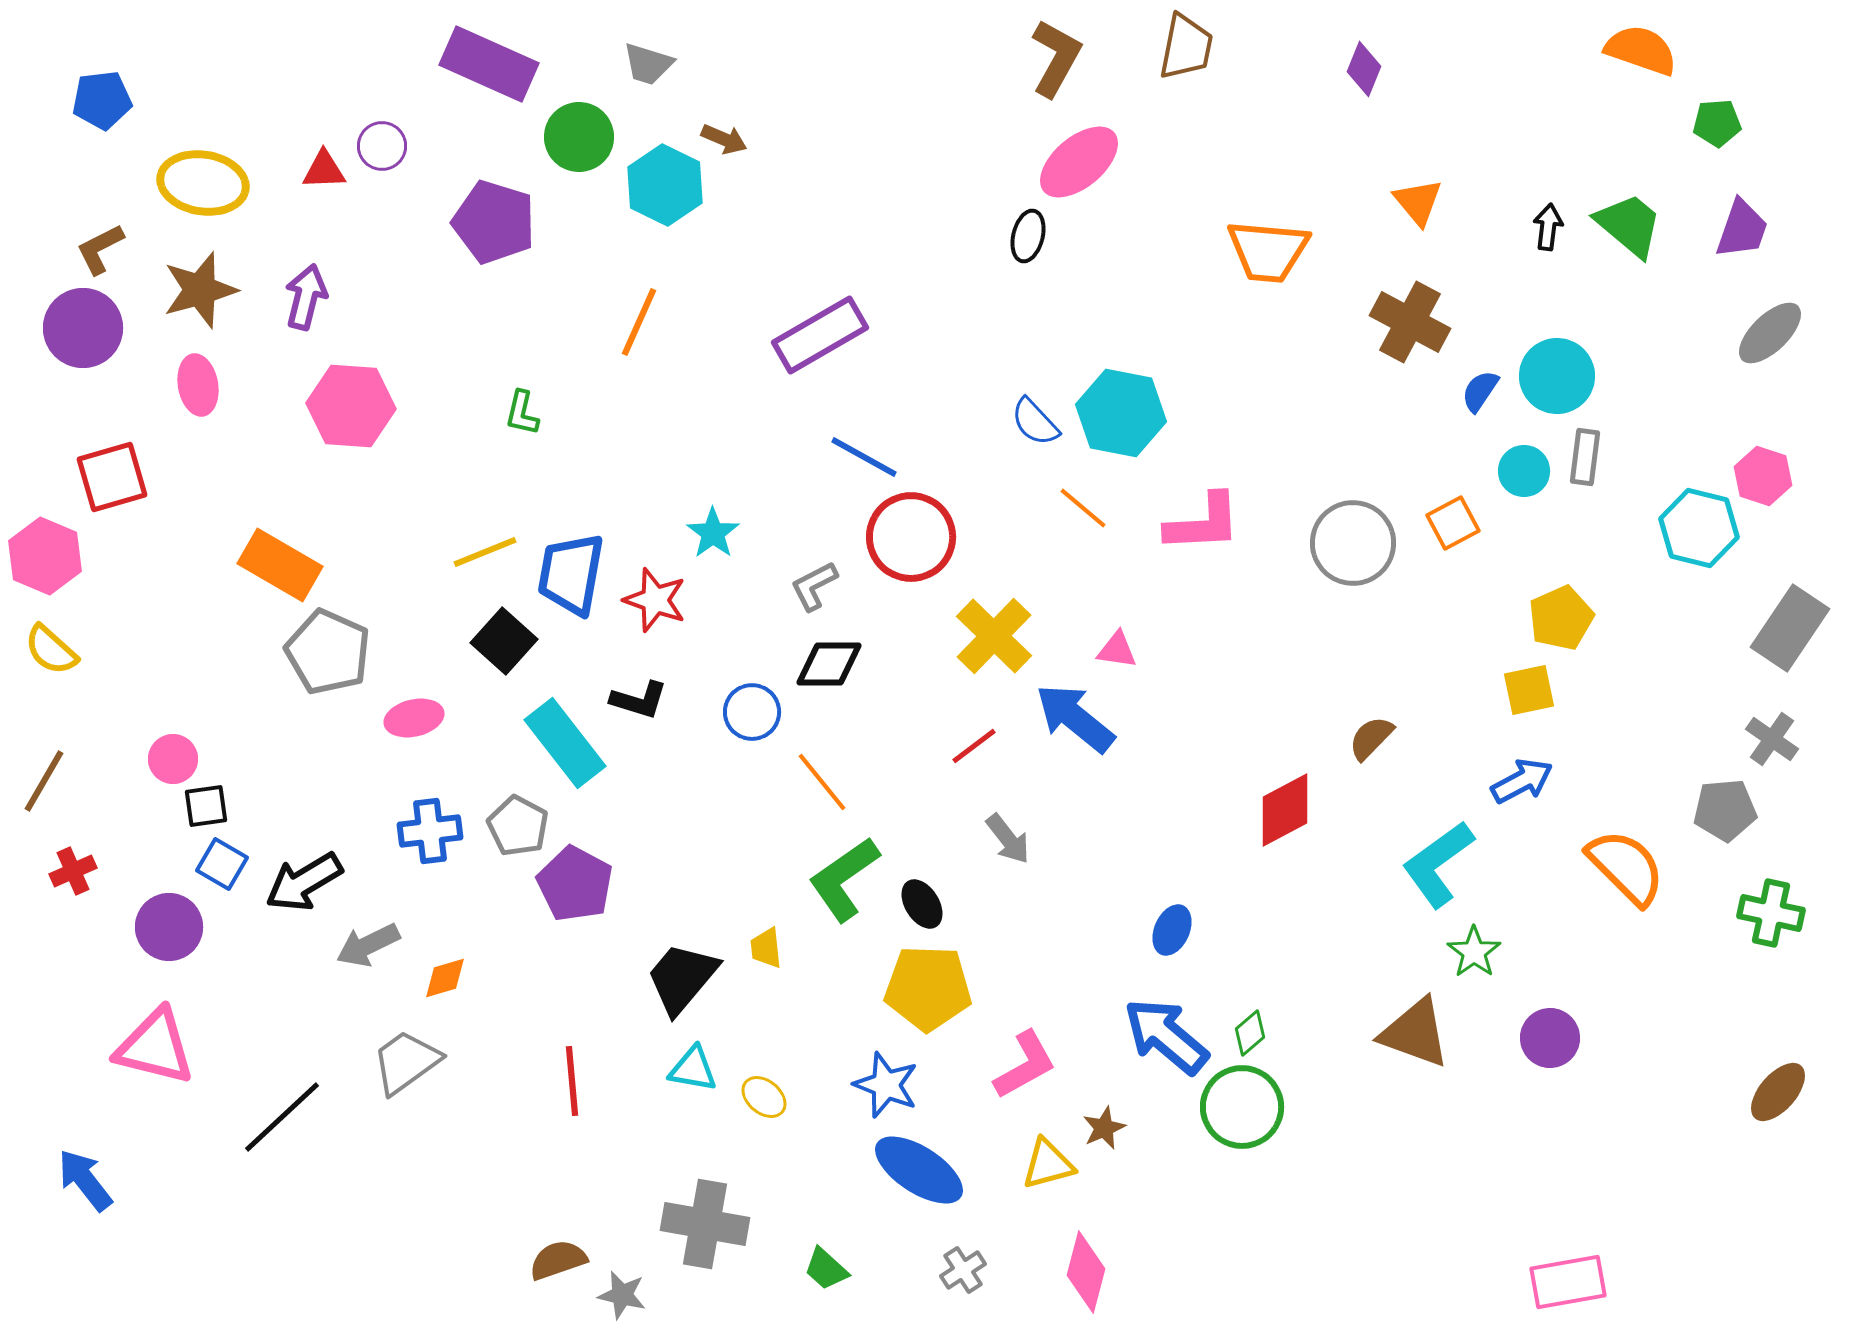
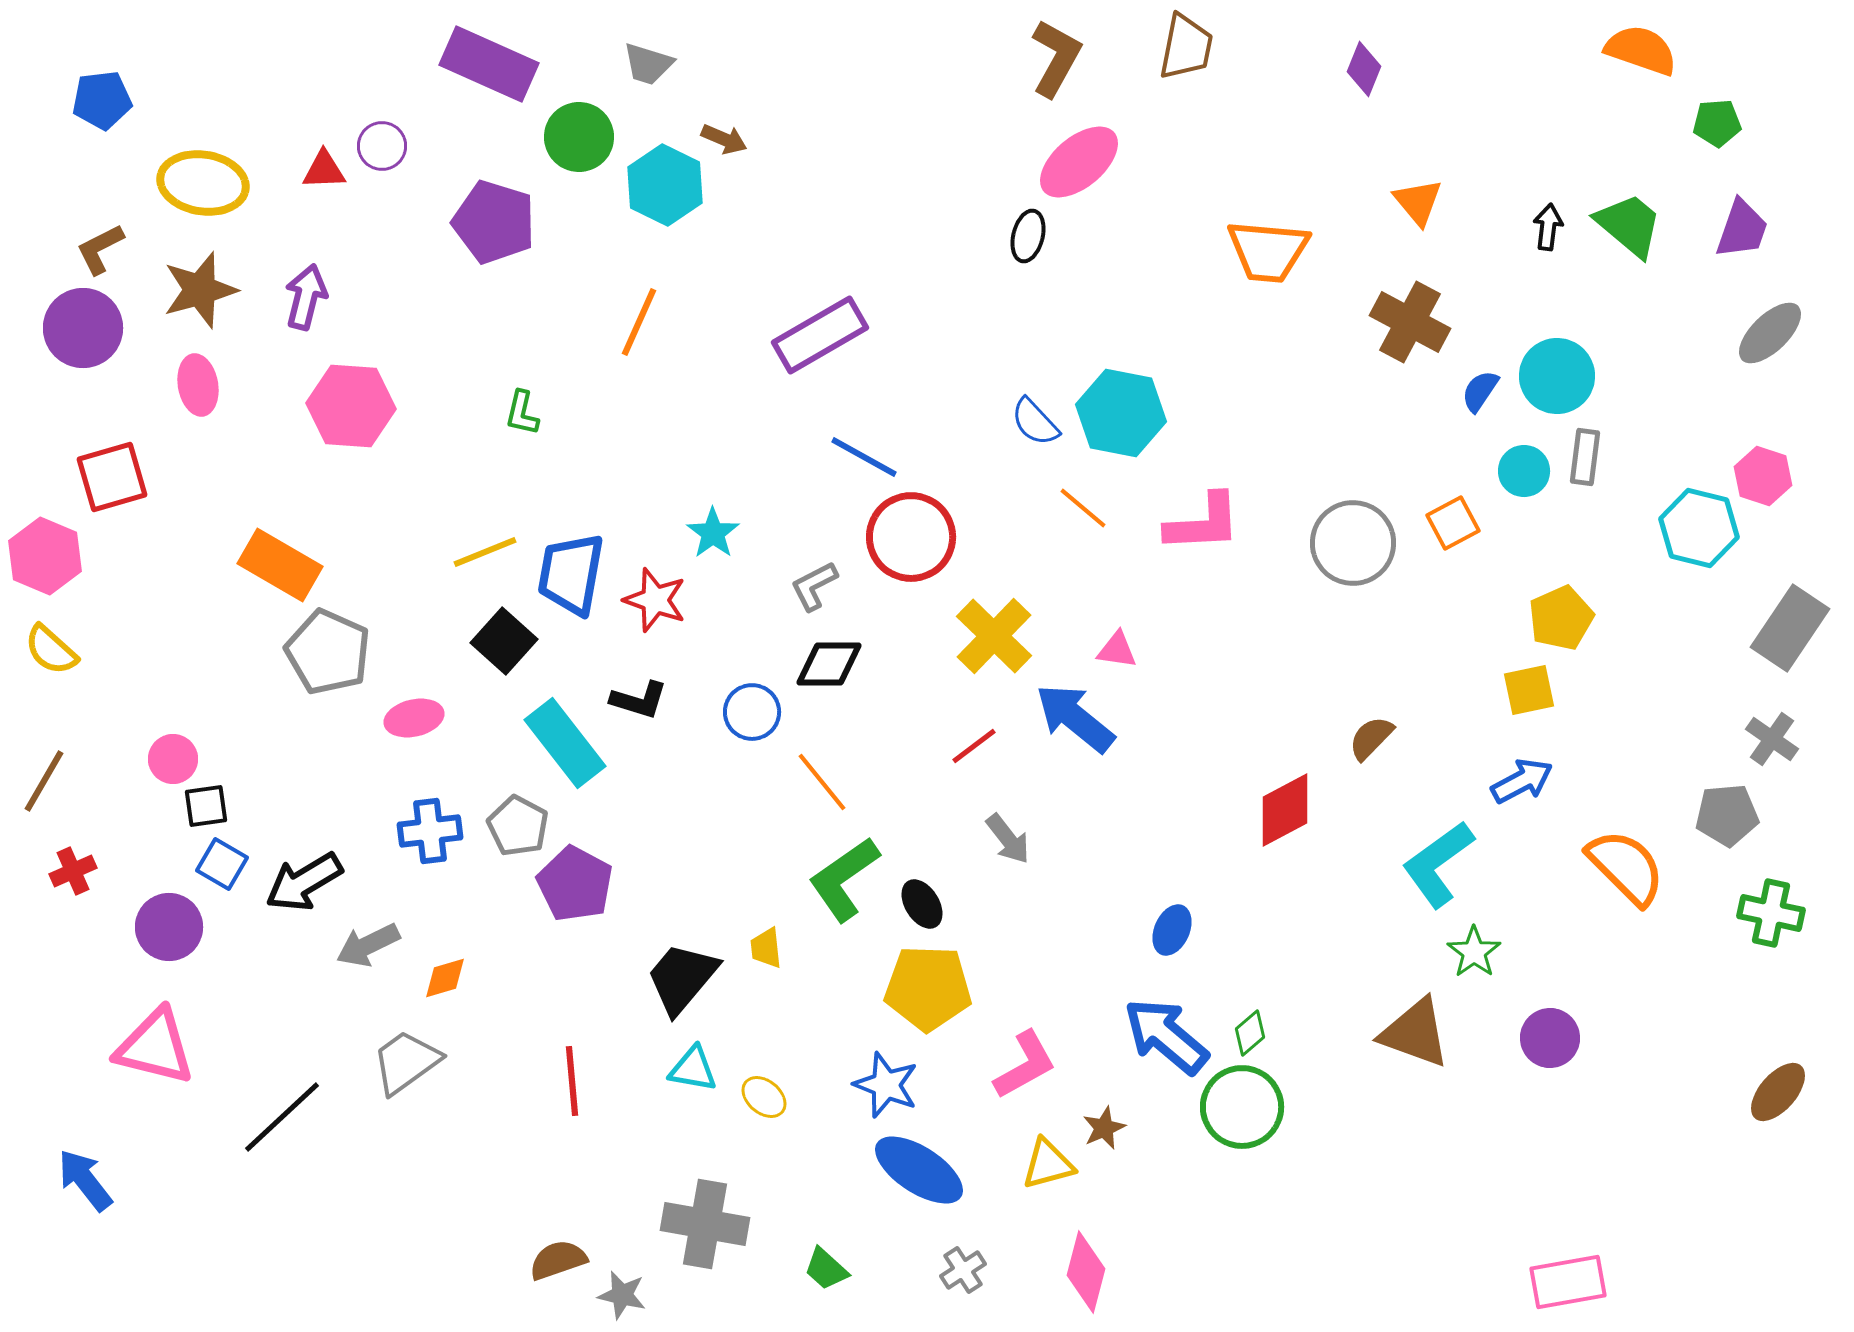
gray pentagon at (1725, 810): moved 2 px right, 5 px down
